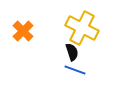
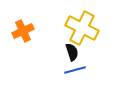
orange cross: rotated 20 degrees clockwise
blue line: rotated 35 degrees counterclockwise
